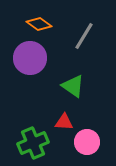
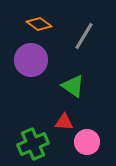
purple circle: moved 1 px right, 2 px down
green cross: moved 1 px down
